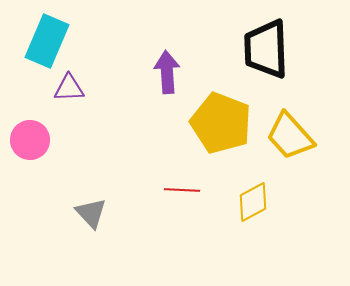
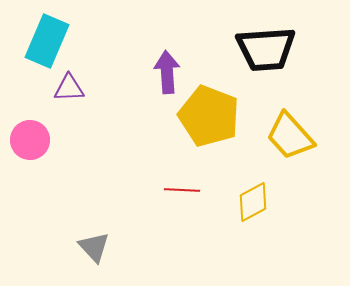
black trapezoid: rotated 92 degrees counterclockwise
yellow pentagon: moved 12 px left, 7 px up
gray triangle: moved 3 px right, 34 px down
